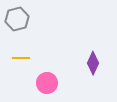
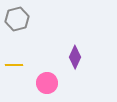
yellow line: moved 7 px left, 7 px down
purple diamond: moved 18 px left, 6 px up
